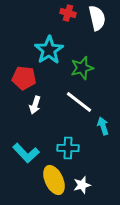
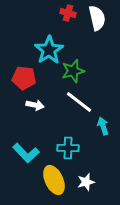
green star: moved 9 px left, 3 px down
white arrow: rotated 96 degrees counterclockwise
white star: moved 4 px right, 3 px up
